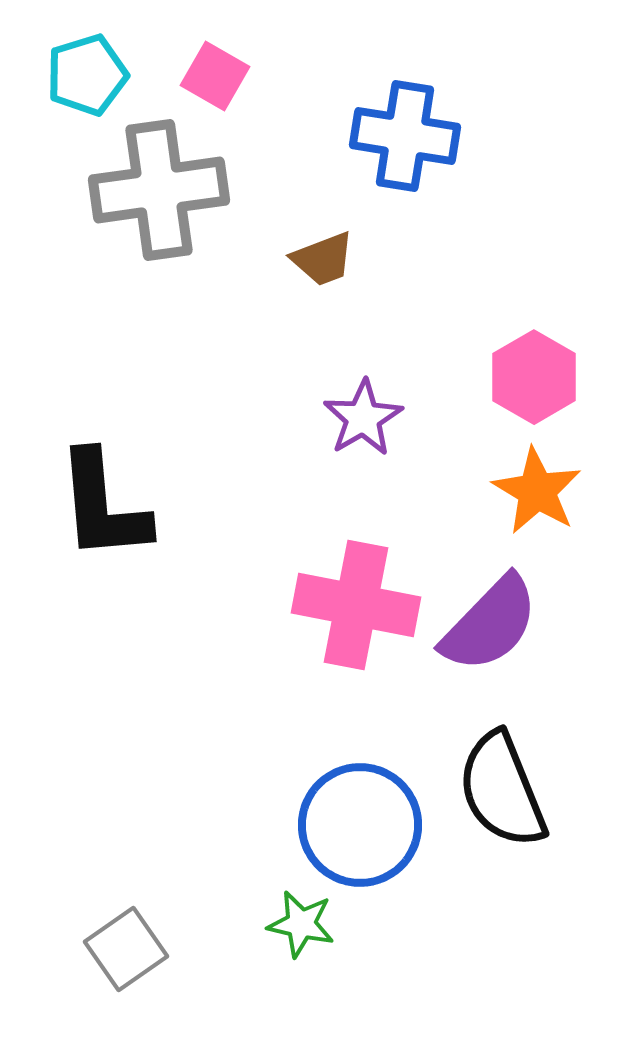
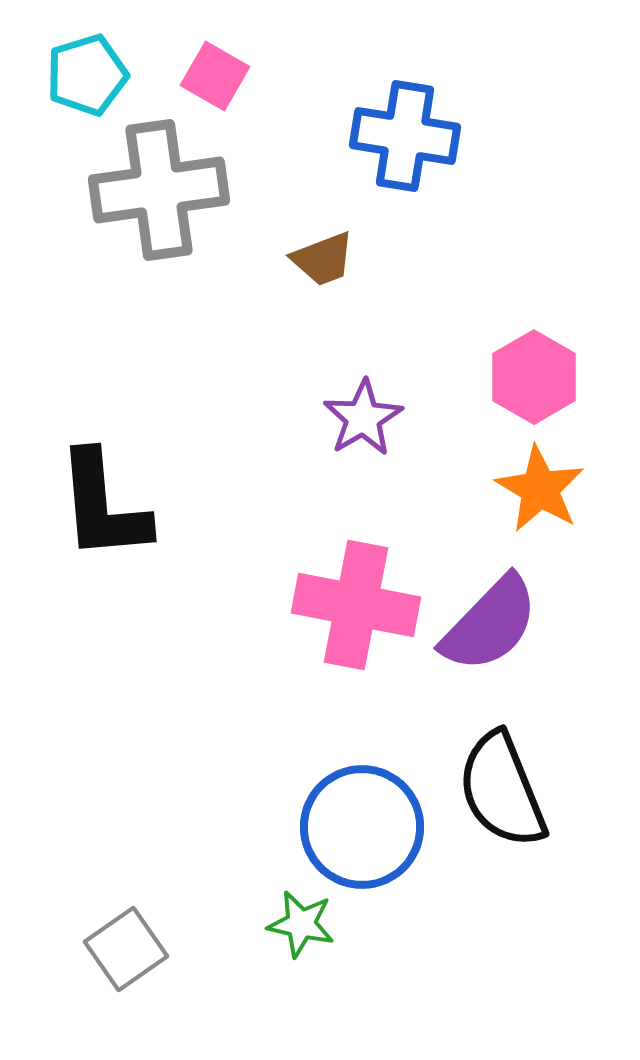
orange star: moved 3 px right, 2 px up
blue circle: moved 2 px right, 2 px down
